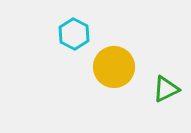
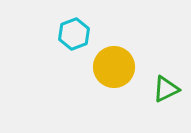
cyan hexagon: rotated 12 degrees clockwise
